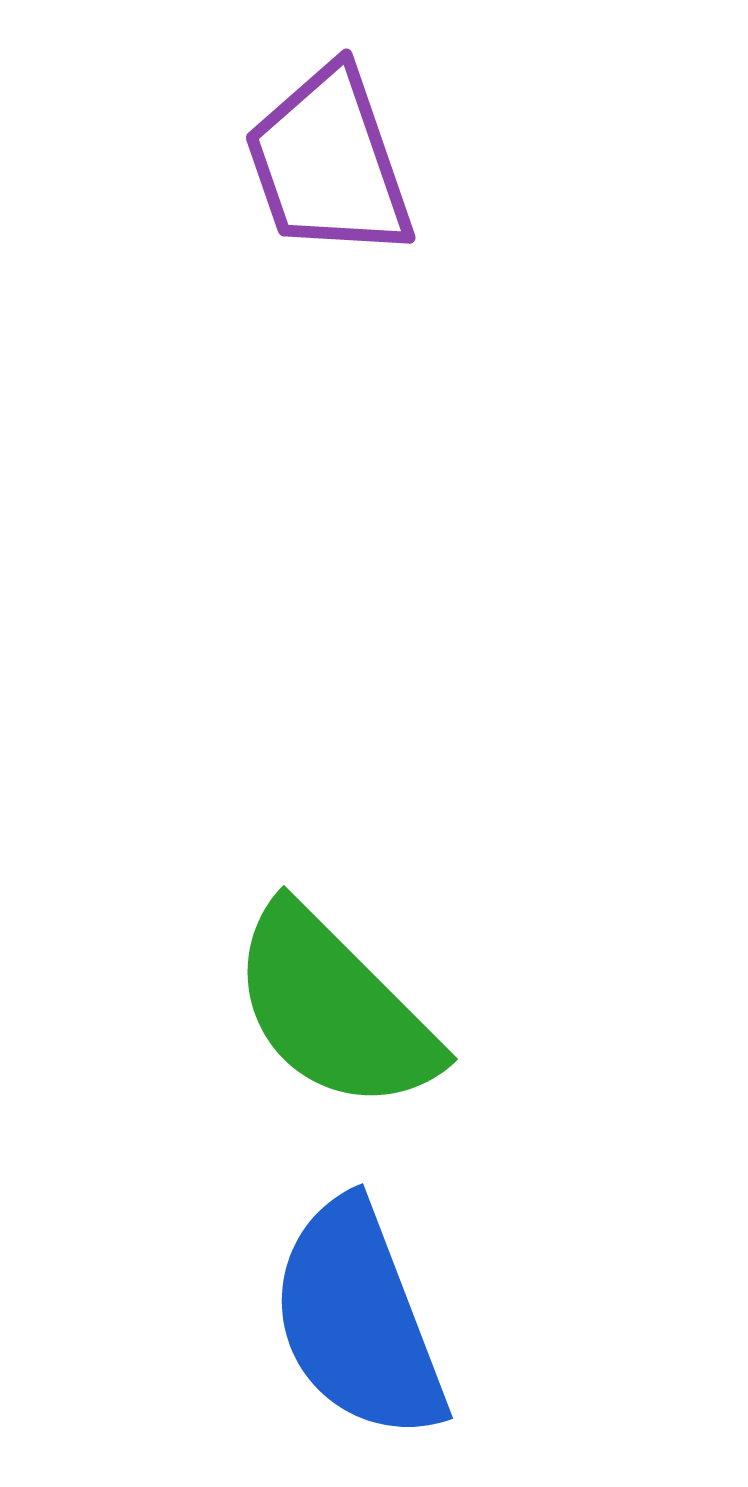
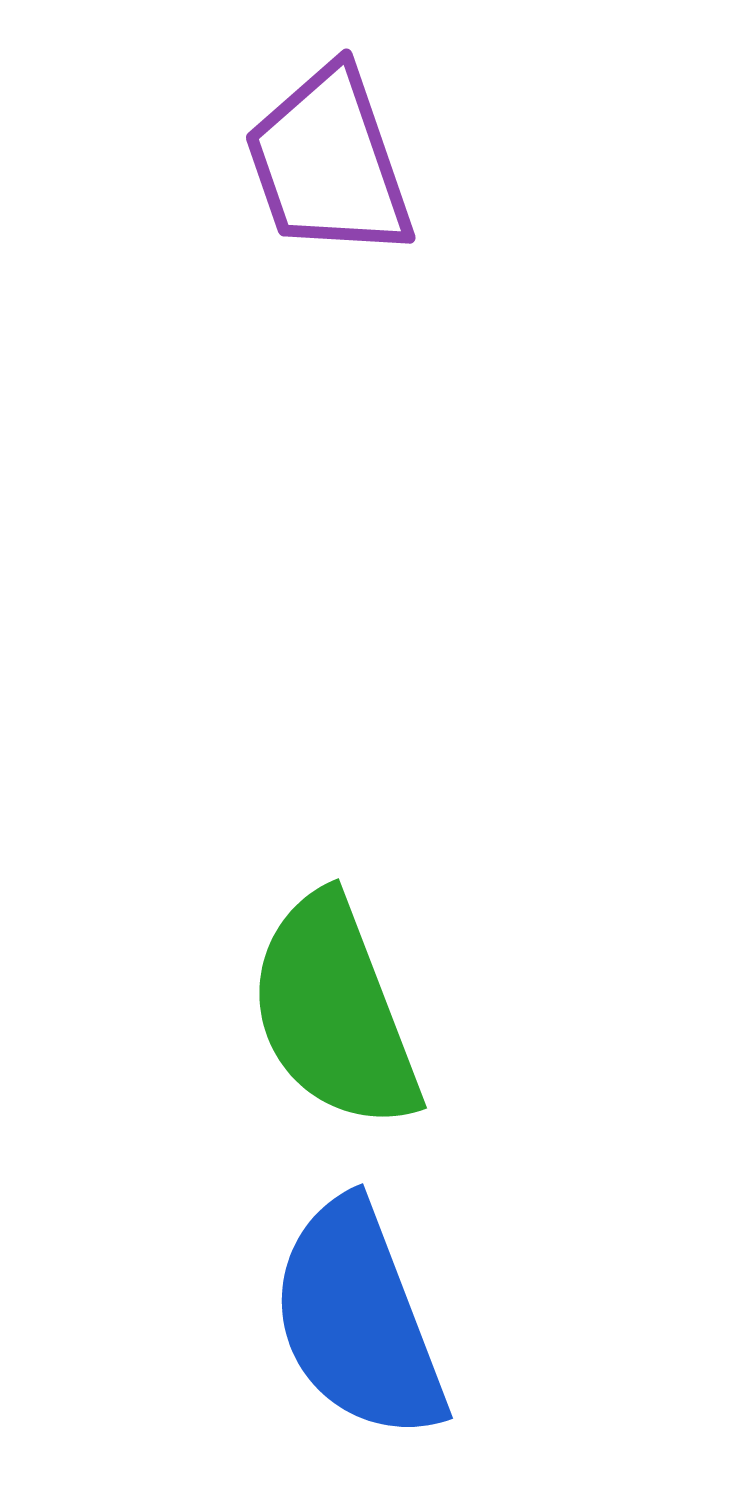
green semicircle: moved 3 px down; rotated 24 degrees clockwise
